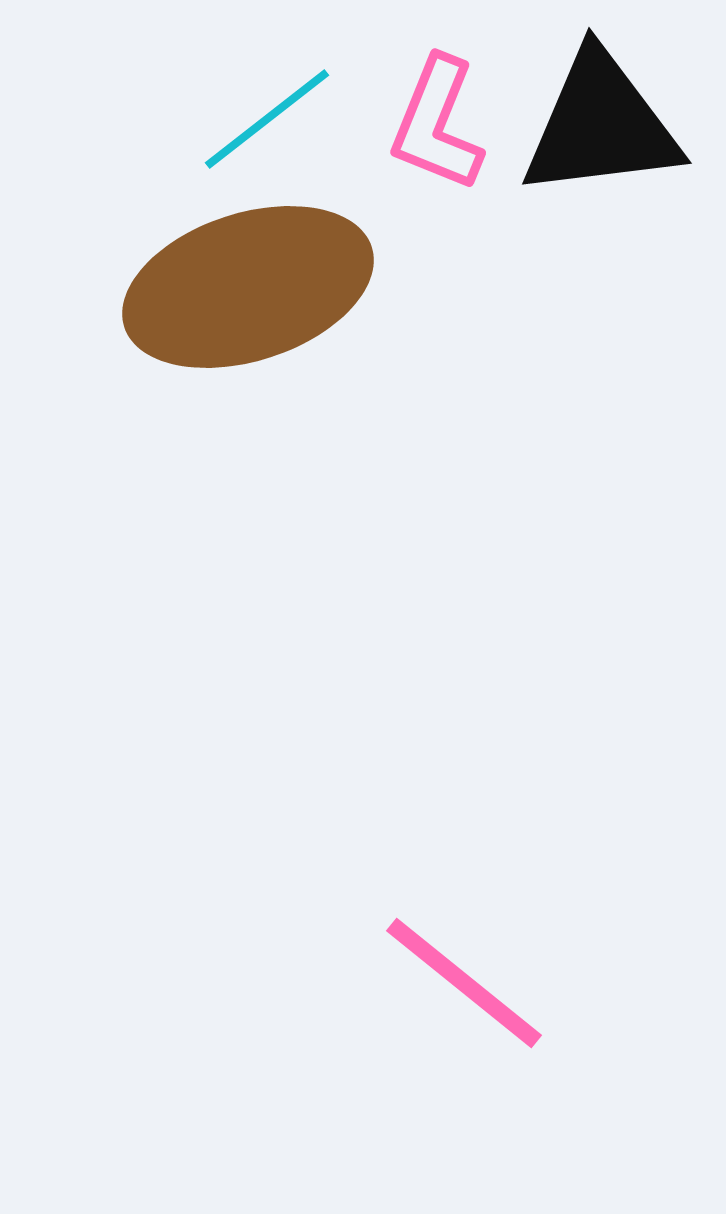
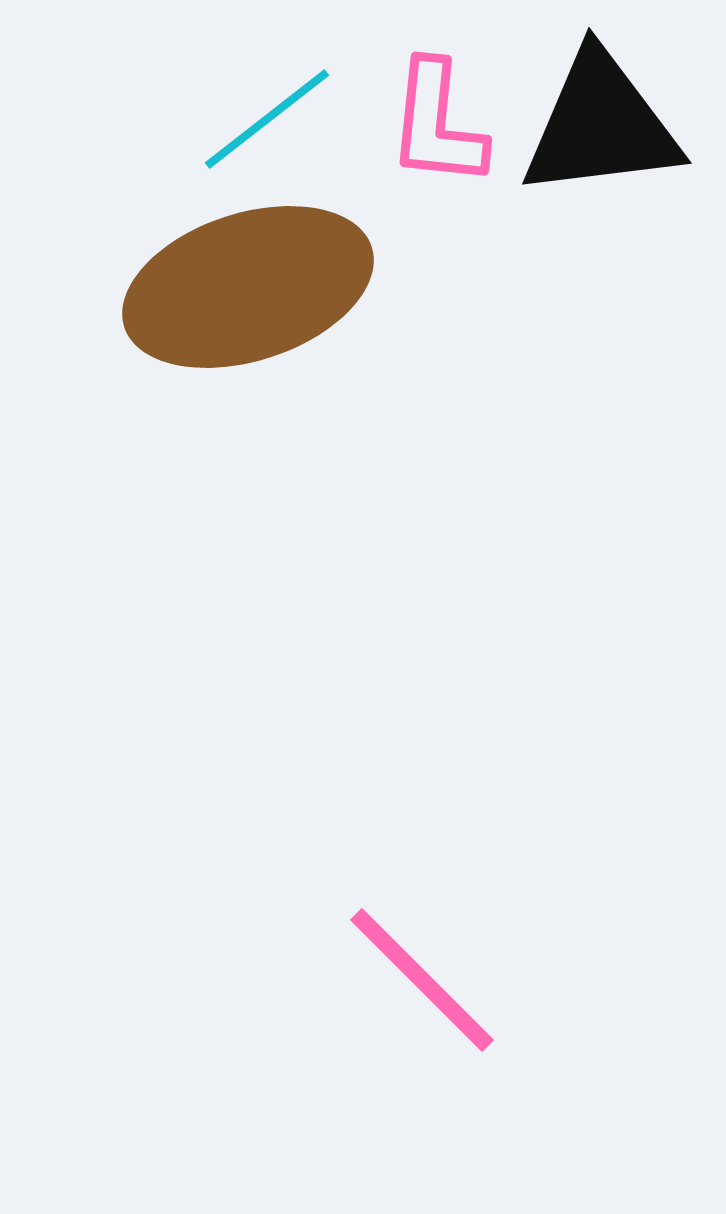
pink L-shape: rotated 16 degrees counterclockwise
pink line: moved 42 px left, 3 px up; rotated 6 degrees clockwise
